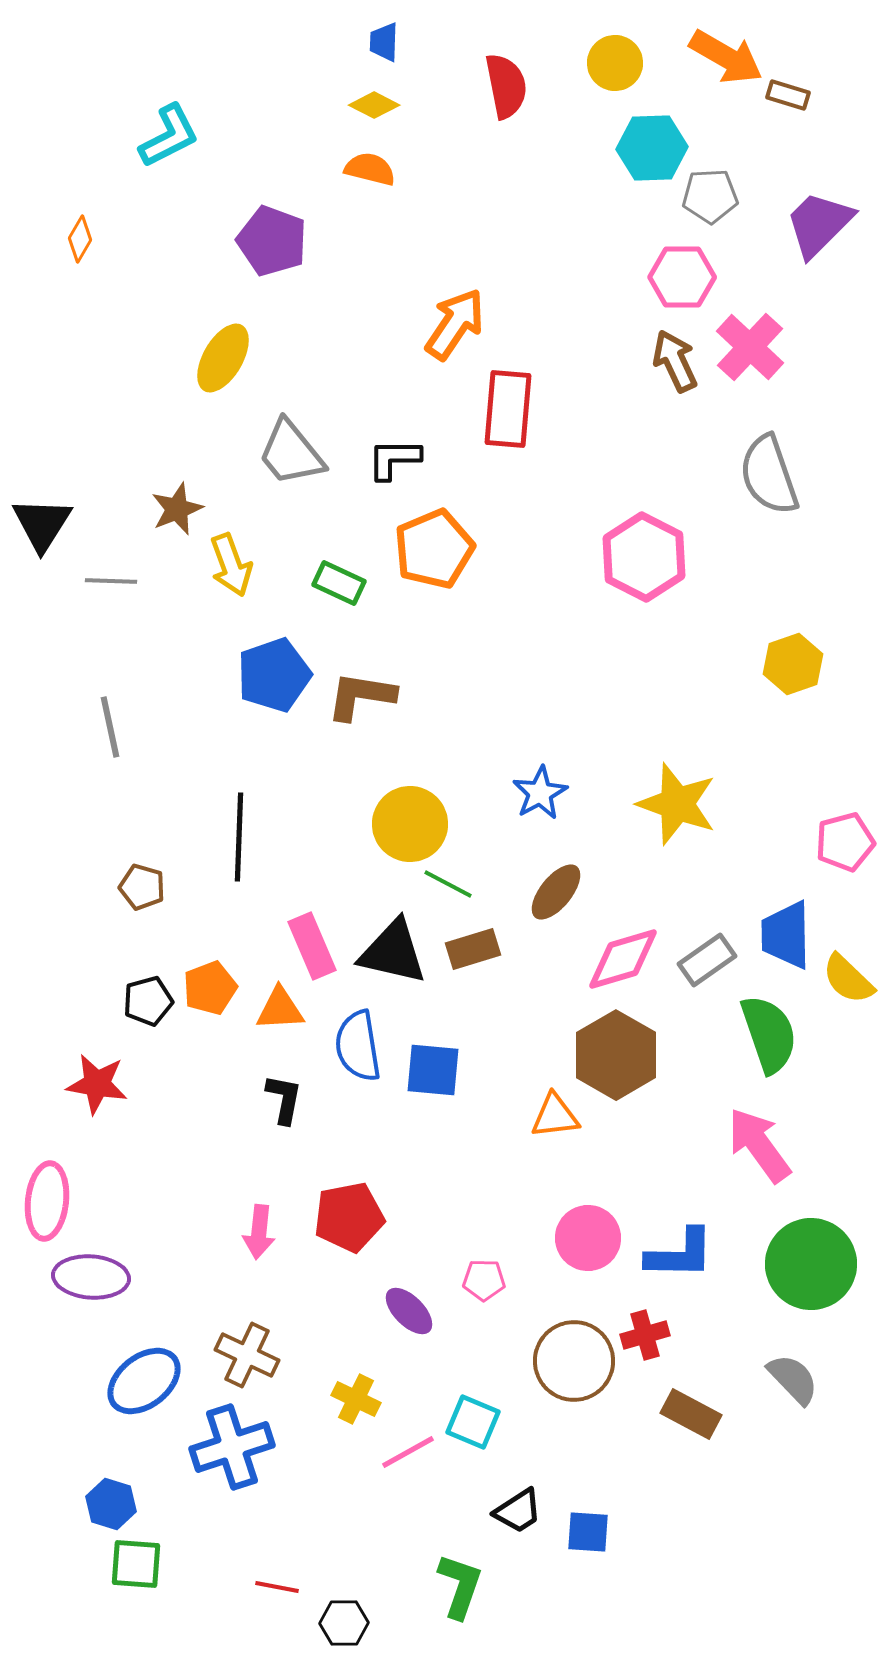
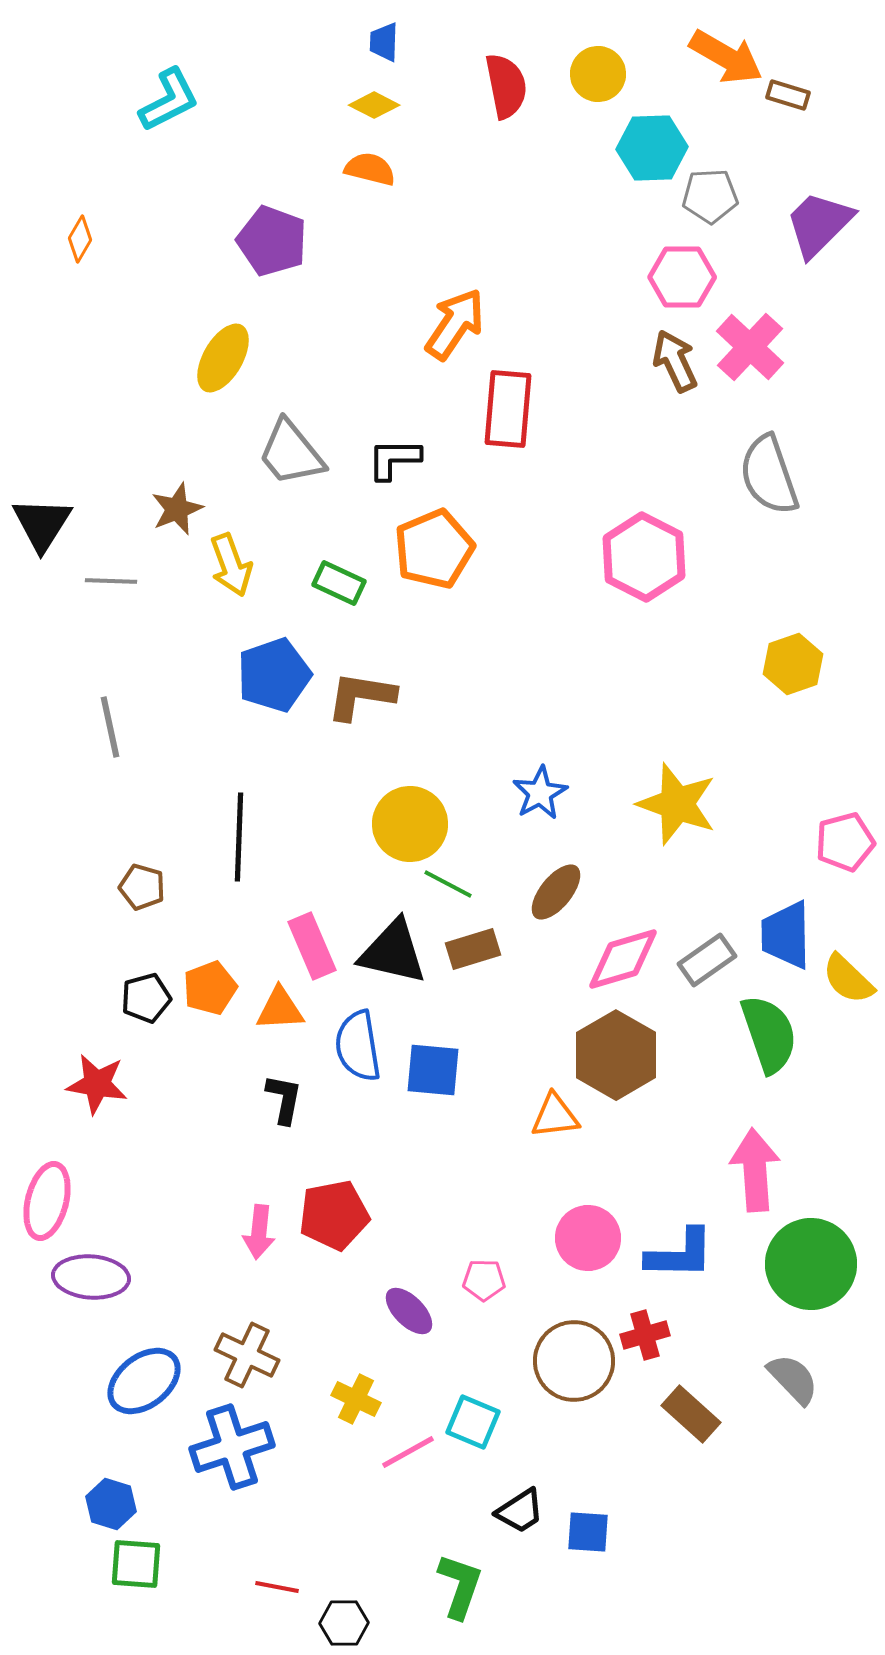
yellow circle at (615, 63): moved 17 px left, 11 px down
cyan L-shape at (169, 136): moved 36 px up
black pentagon at (148, 1001): moved 2 px left, 3 px up
pink arrow at (759, 1145): moved 4 px left, 25 px down; rotated 32 degrees clockwise
pink ellipse at (47, 1201): rotated 8 degrees clockwise
red pentagon at (349, 1217): moved 15 px left, 2 px up
brown rectangle at (691, 1414): rotated 14 degrees clockwise
black trapezoid at (518, 1511): moved 2 px right
